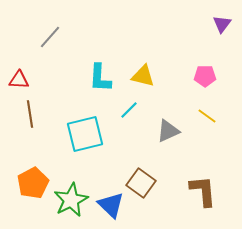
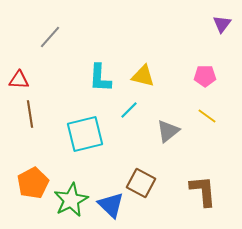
gray triangle: rotated 15 degrees counterclockwise
brown square: rotated 8 degrees counterclockwise
